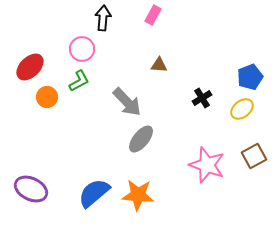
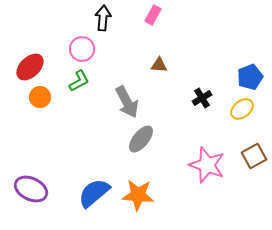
orange circle: moved 7 px left
gray arrow: rotated 16 degrees clockwise
